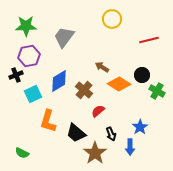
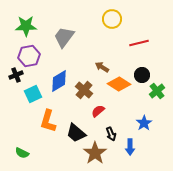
red line: moved 10 px left, 3 px down
green cross: rotated 21 degrees clockwise
blue star: moved 4 px right, 4 px up
